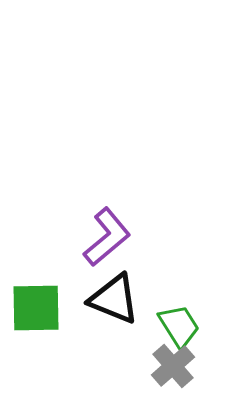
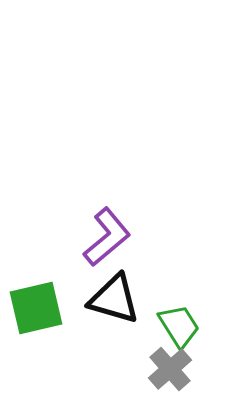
black triangle: rotated 6 degrees counterclockwise
green square: rotated 12 degrees counterclockwise
gray cross: moved 3 px left, 3 px down
